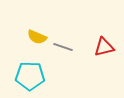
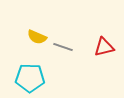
cyan pentagon: moved 2 px down
